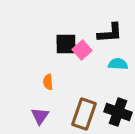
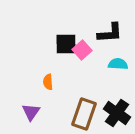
black cross: moved 1 px left, 1 px down; rotated 16 degrees clockwise
purple triangle: moved 9 px left, 4 px up
